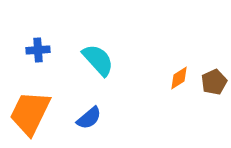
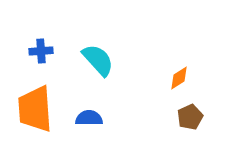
blue cross: moved 3 px right, 1 px down
brown pentagon: moved 24 px left, 35 px down
orange trapezoid: moved 5 px right, 4 px up; rotated 30 degrees counterclockwise
blue semicircle: rotated 140 degrees counterclockwise
